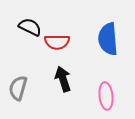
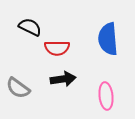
red semicircle: moved 6 px down
black arrow: rotated 100 degrees clockwise
gray semicircle: rotated 70 degrees counterclockwise
